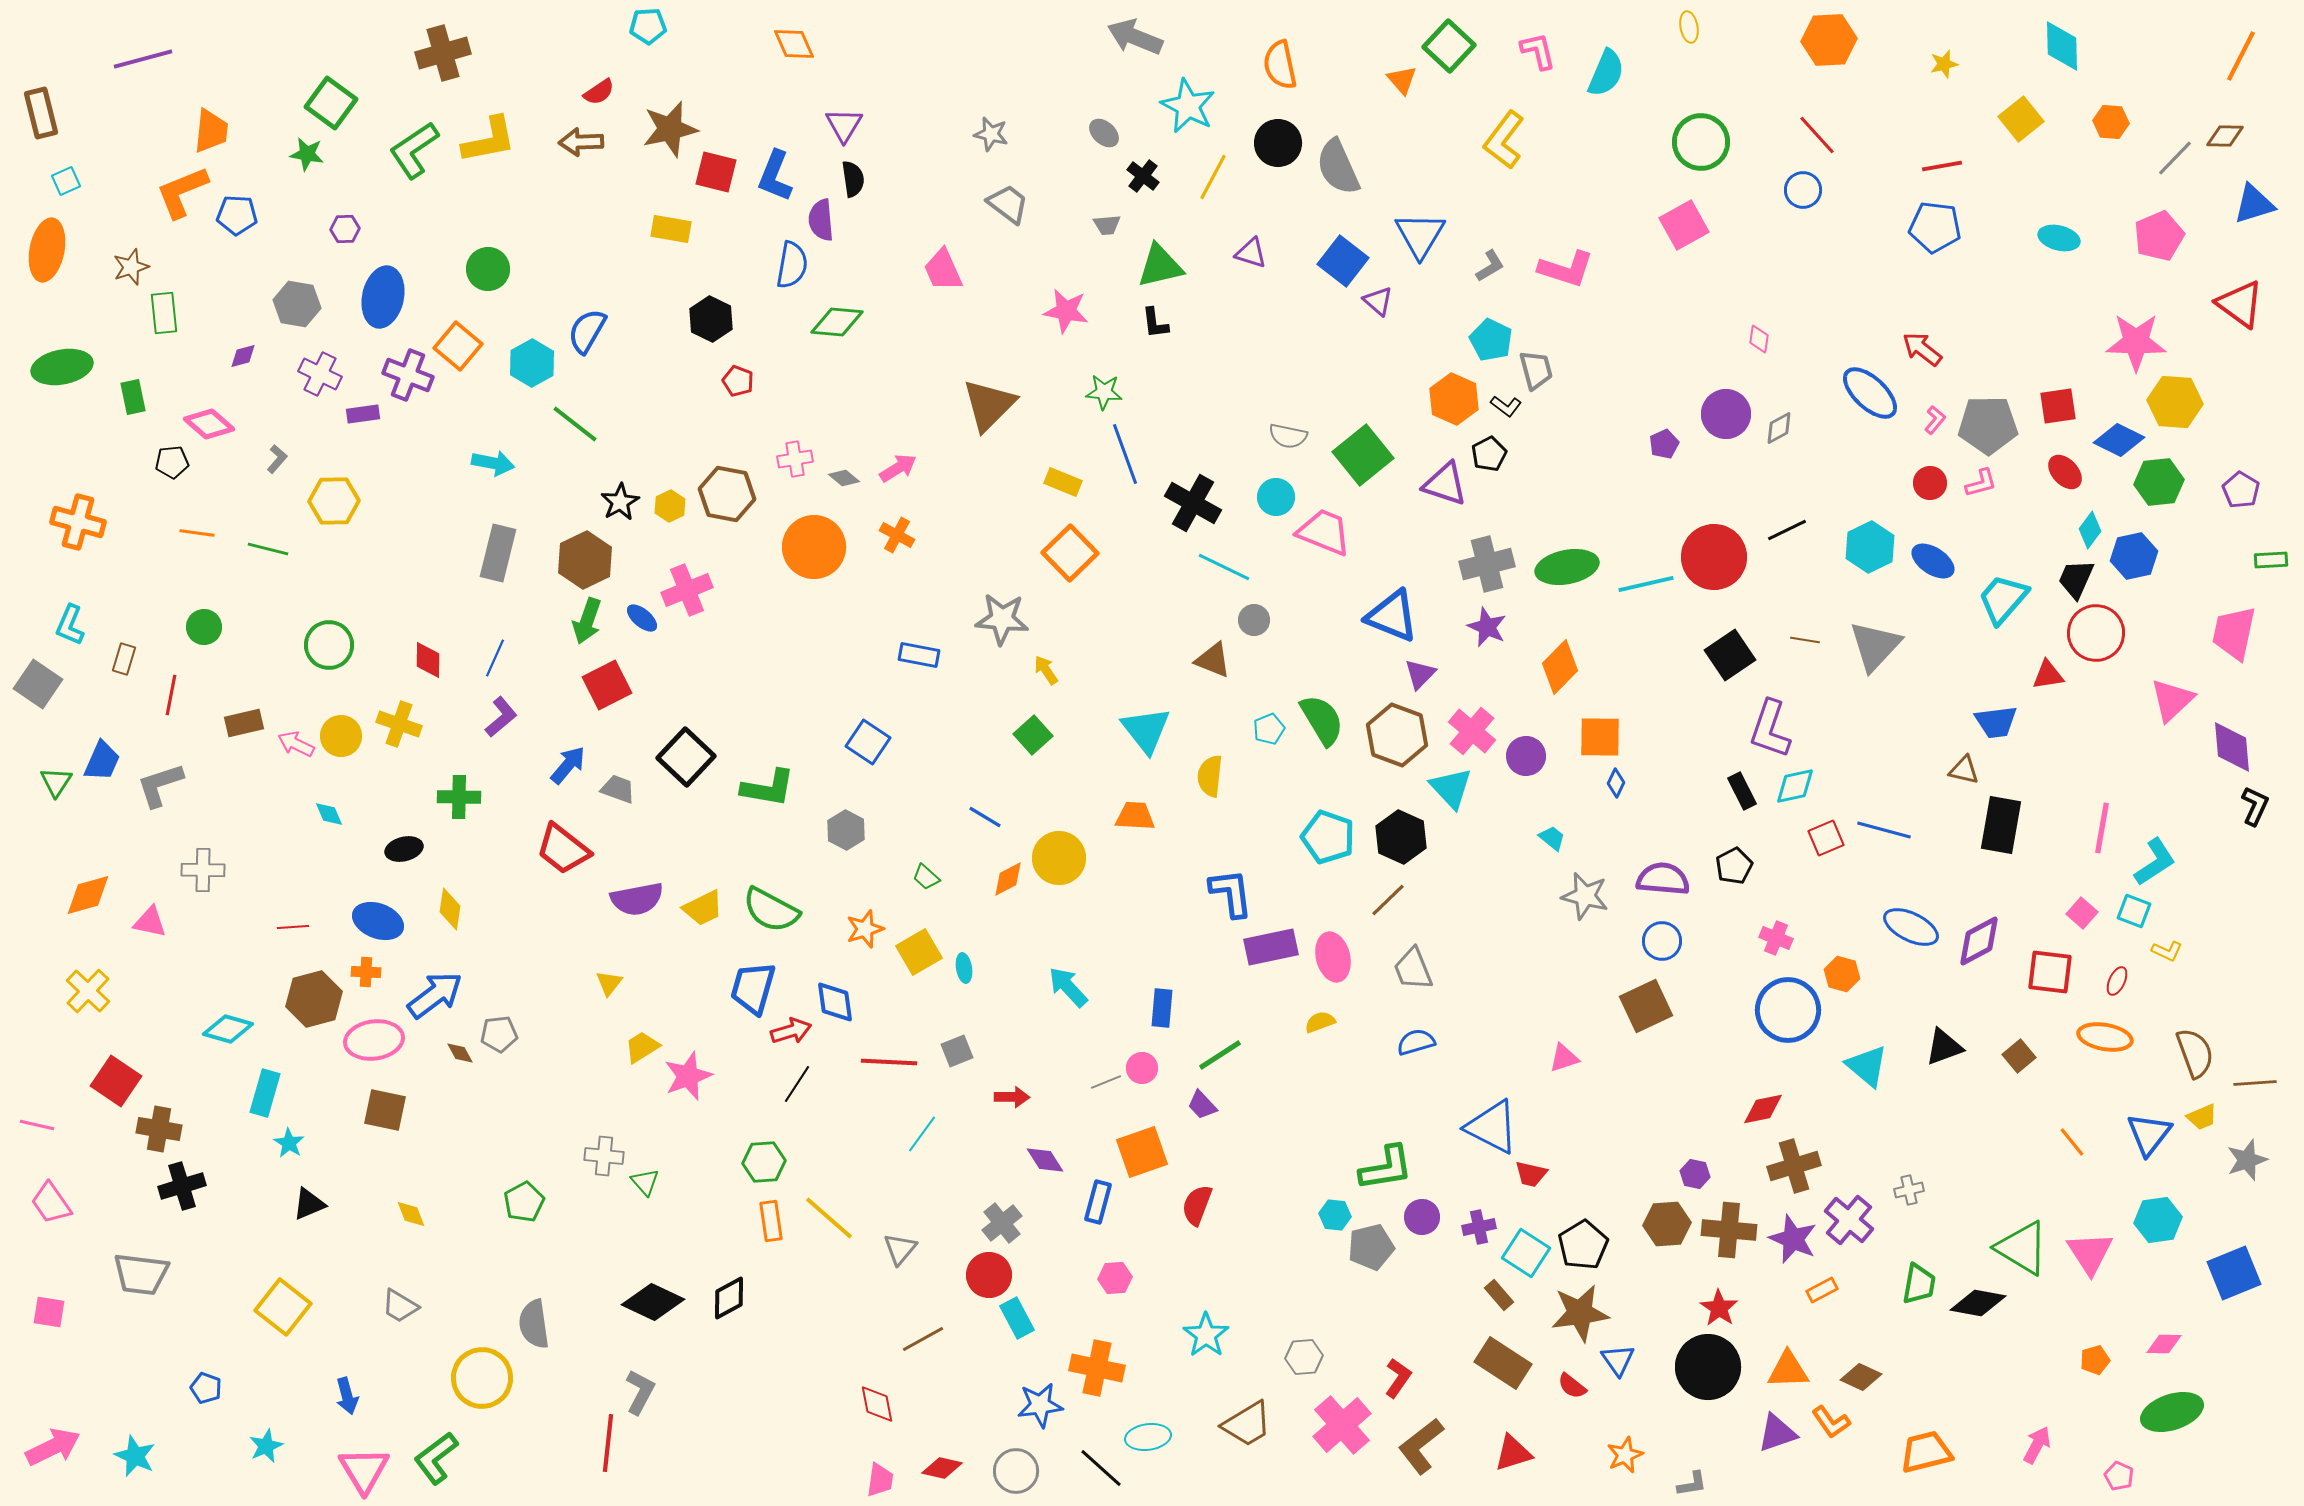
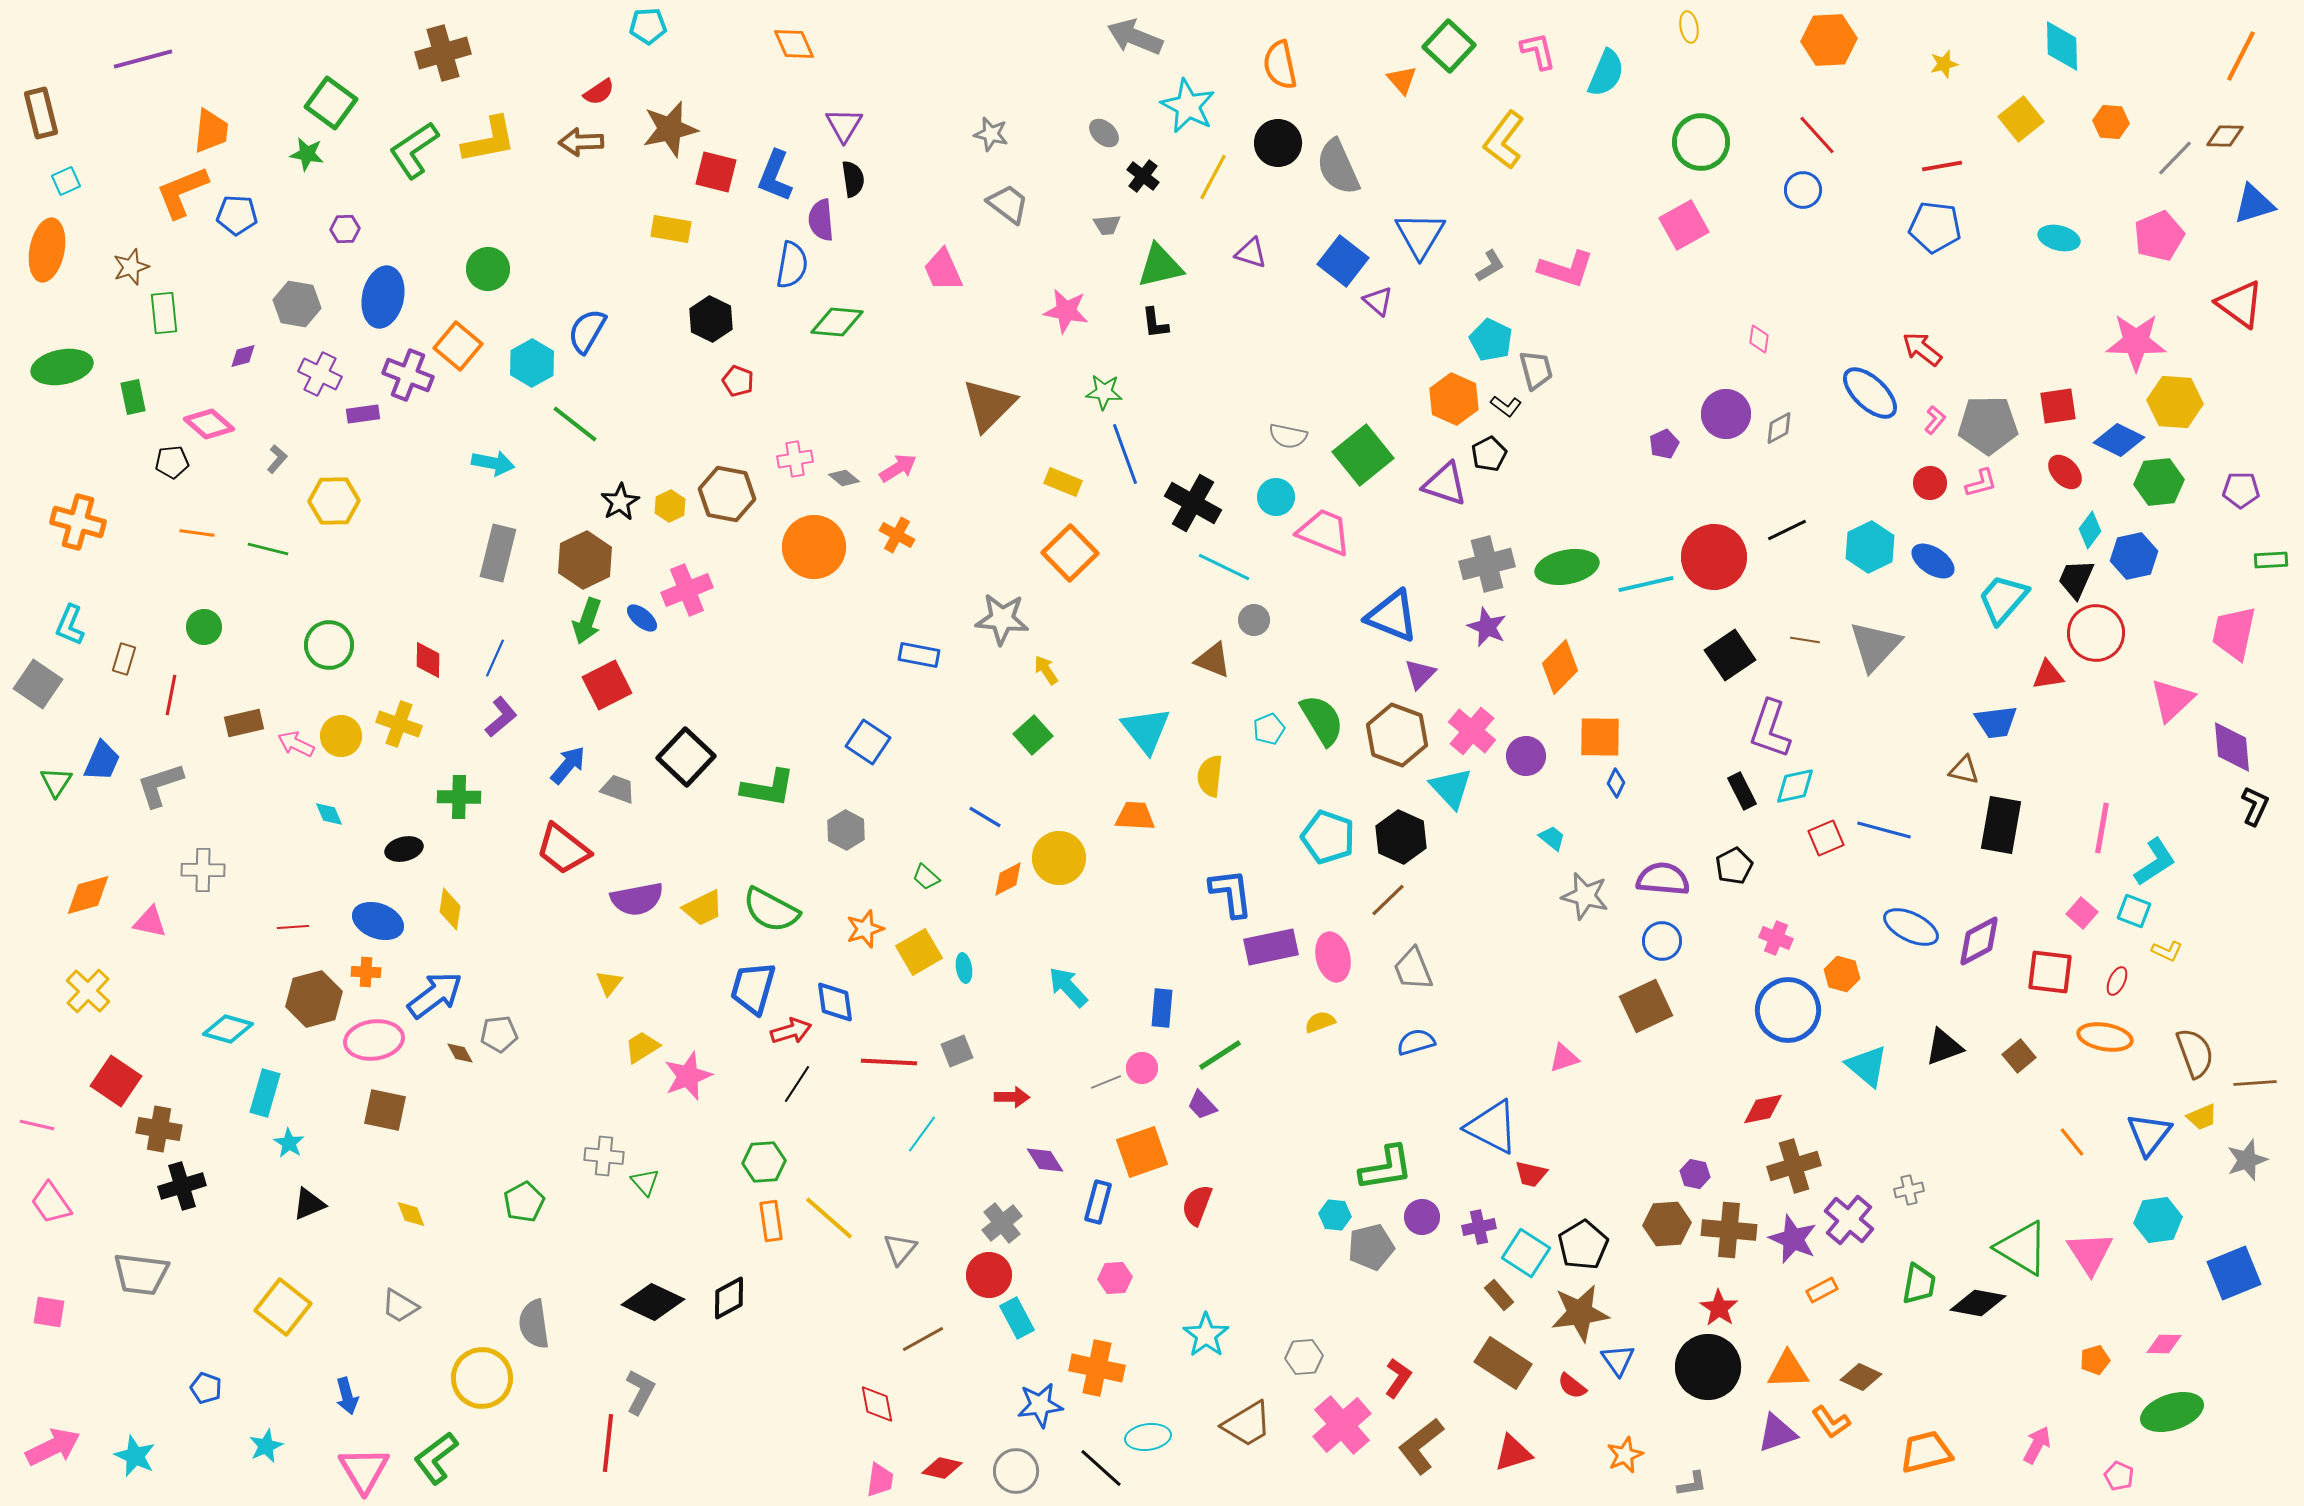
purple pentagon at (2241, 490): rotated 30 degrees counterclockwise
